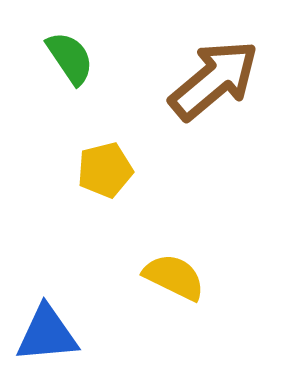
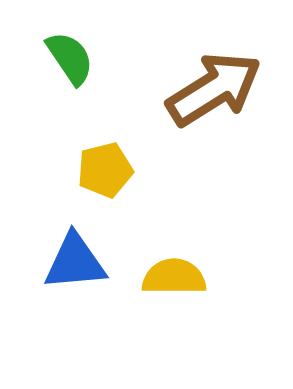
brown arrow: moved 9 px down; rotated 8 degrees clockwise
yellow semicircle: rotated 26 degrees counterclockwise
blue triangle: moved 28 px right, 72 px up
